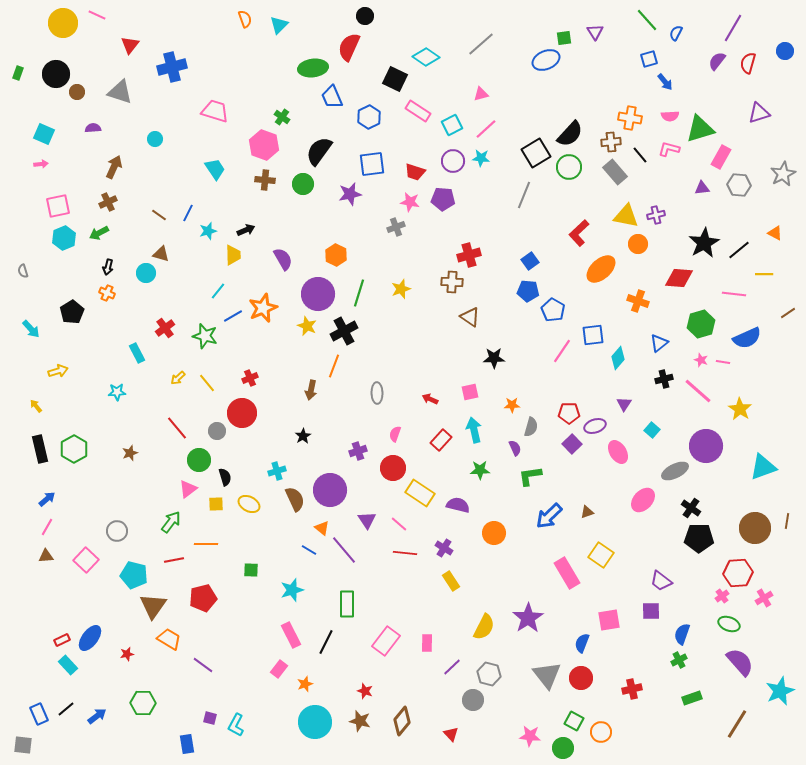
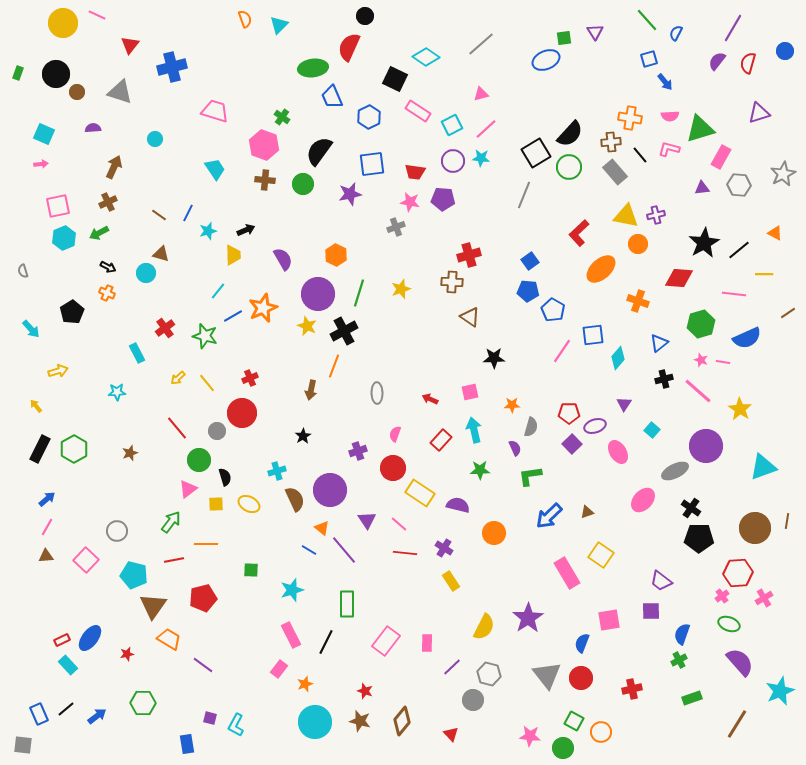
red trapezoid at (415, 172): rotated 10 degrees counterclockwise
black arrow at (108, 267): rotated 77 degrees counterclockwise
black rectangle at (40, 449): rotated 40 degrees clockwise
